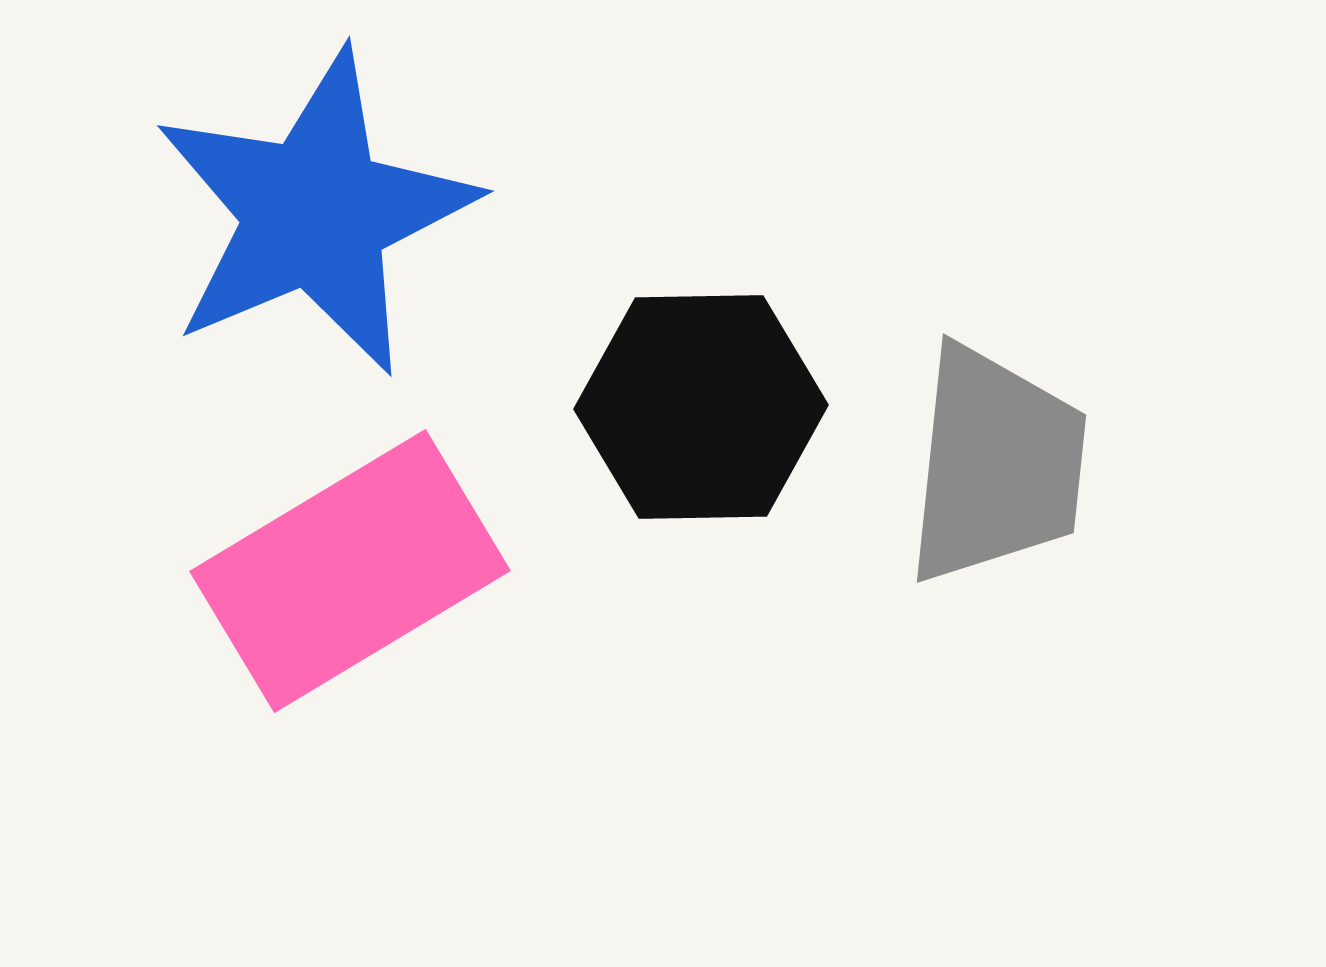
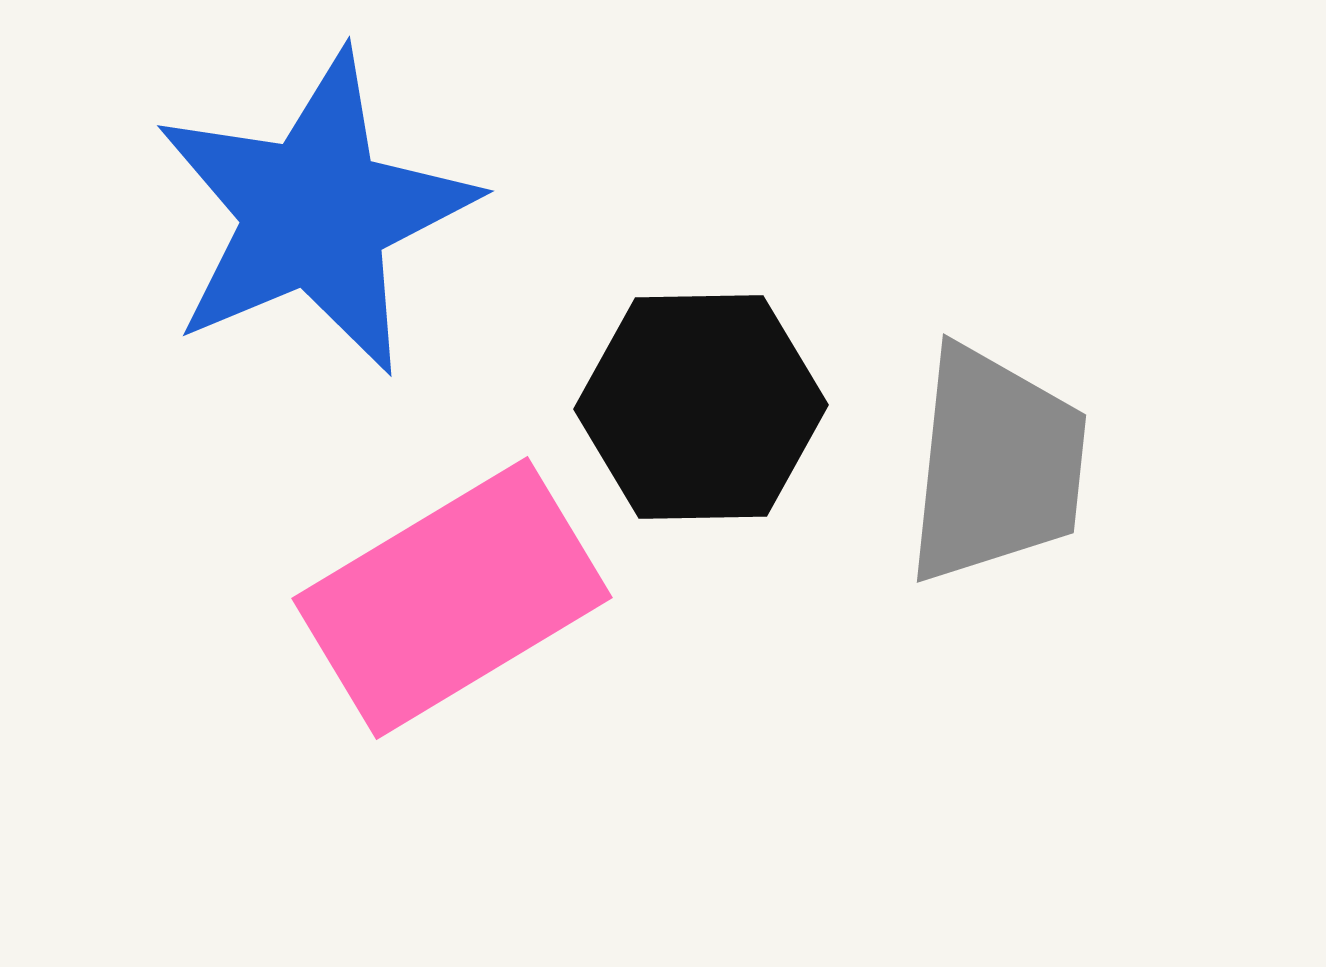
pink rectangle: moved 102 px right, 27 px down
